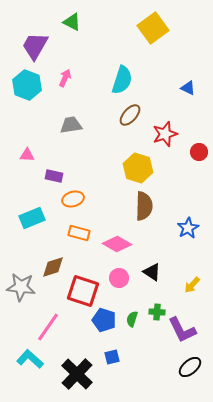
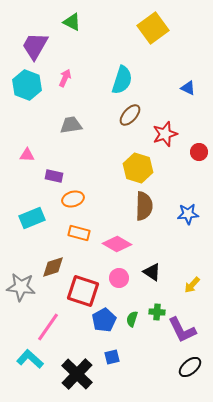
blue star: moved 14 px up; rotated 25 degrees clockwise
blue pentagon: rotated 25 degrees clockwise
